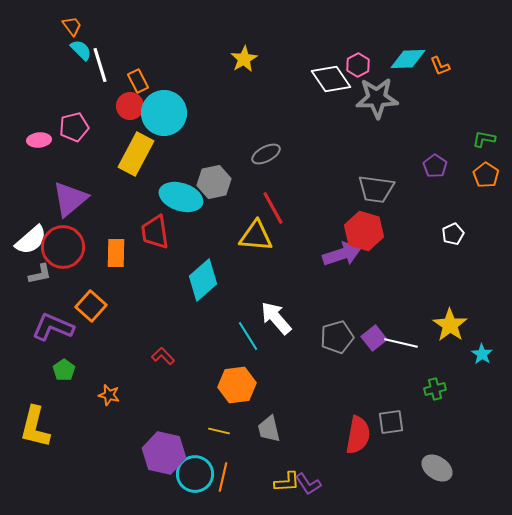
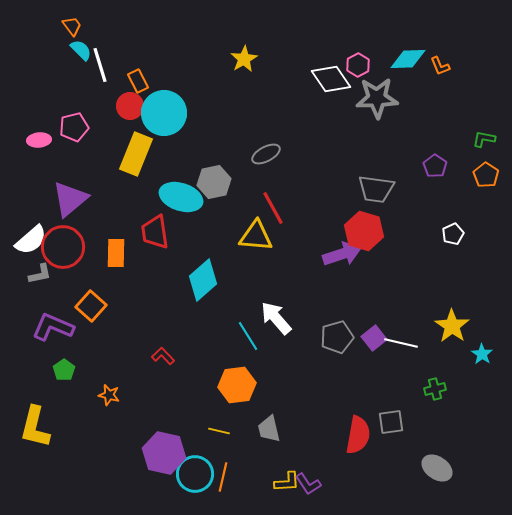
yellow rectangle at (136, 154): rotated 6 degrees counterclockwise
yellow star at (450, 325): moved 2 px right, 1 px down
